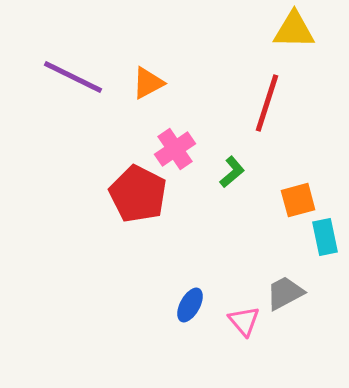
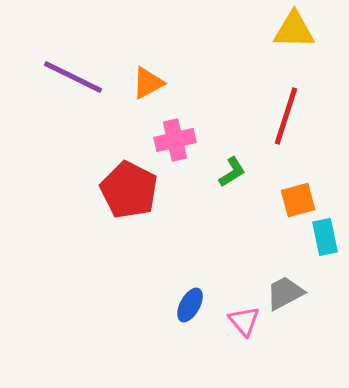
red line: moved 19 px right, 13 px down
pink cross: moved 9 px up; rotated 21 degrees clockwise
green L-shape: rotated 8 degrees clockwise
red pentagon: moved 9 px left, 4 px up
